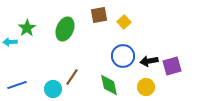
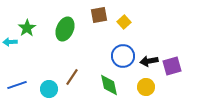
cyan circle: moved 4 px left
